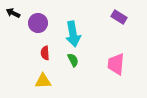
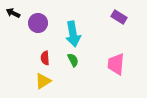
red semicircle: moved 5 px down
yellow triangle: rotated 30 degrees counterclockwise
